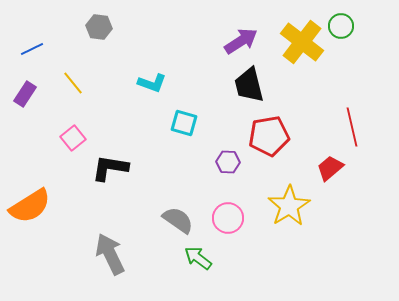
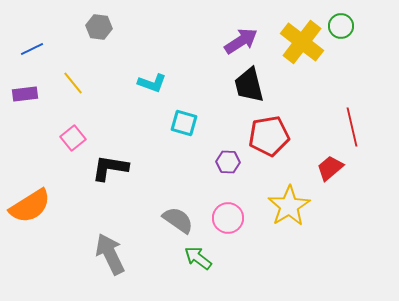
purple rectangle: rotated 50 degrees clockwise
